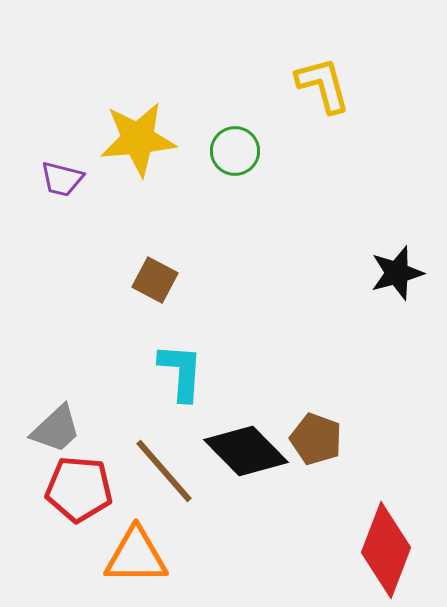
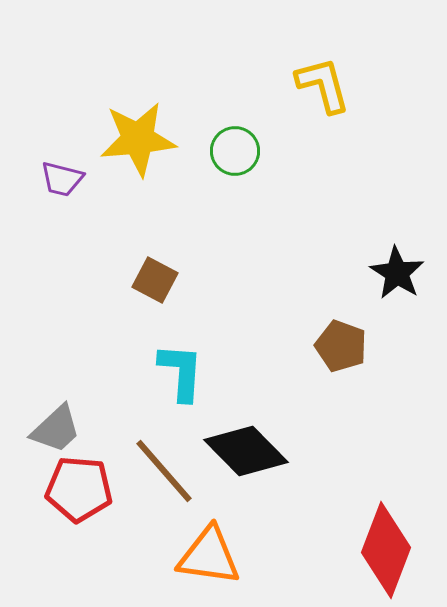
black star: rotated 24 degrees counterclockwise
brown pentagon: moved 25 px right, 93 px up
orange triangle: moved 73 px right; rotated 8 degrees clockwise
